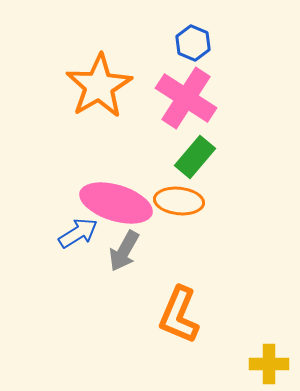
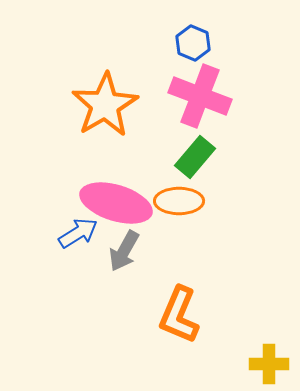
orange star: moved 6 px right, 19 px down
pink cross: moved 14 px right, 2 px up; rotated 12 degrees counterclockwise
orange ellipse: rotated 6 degrees counterclockwise
